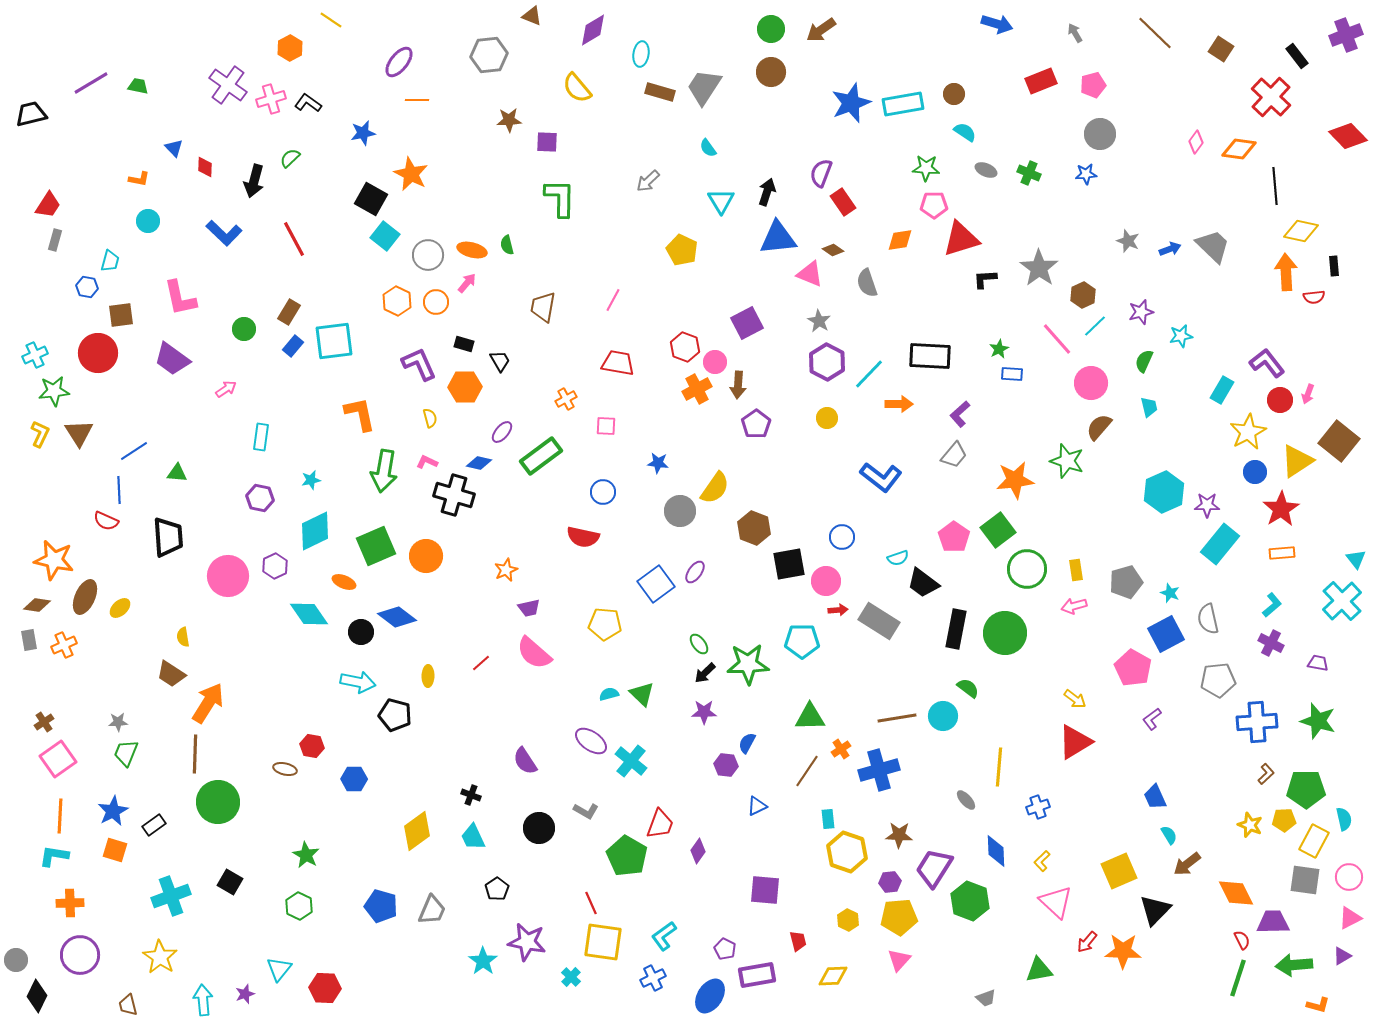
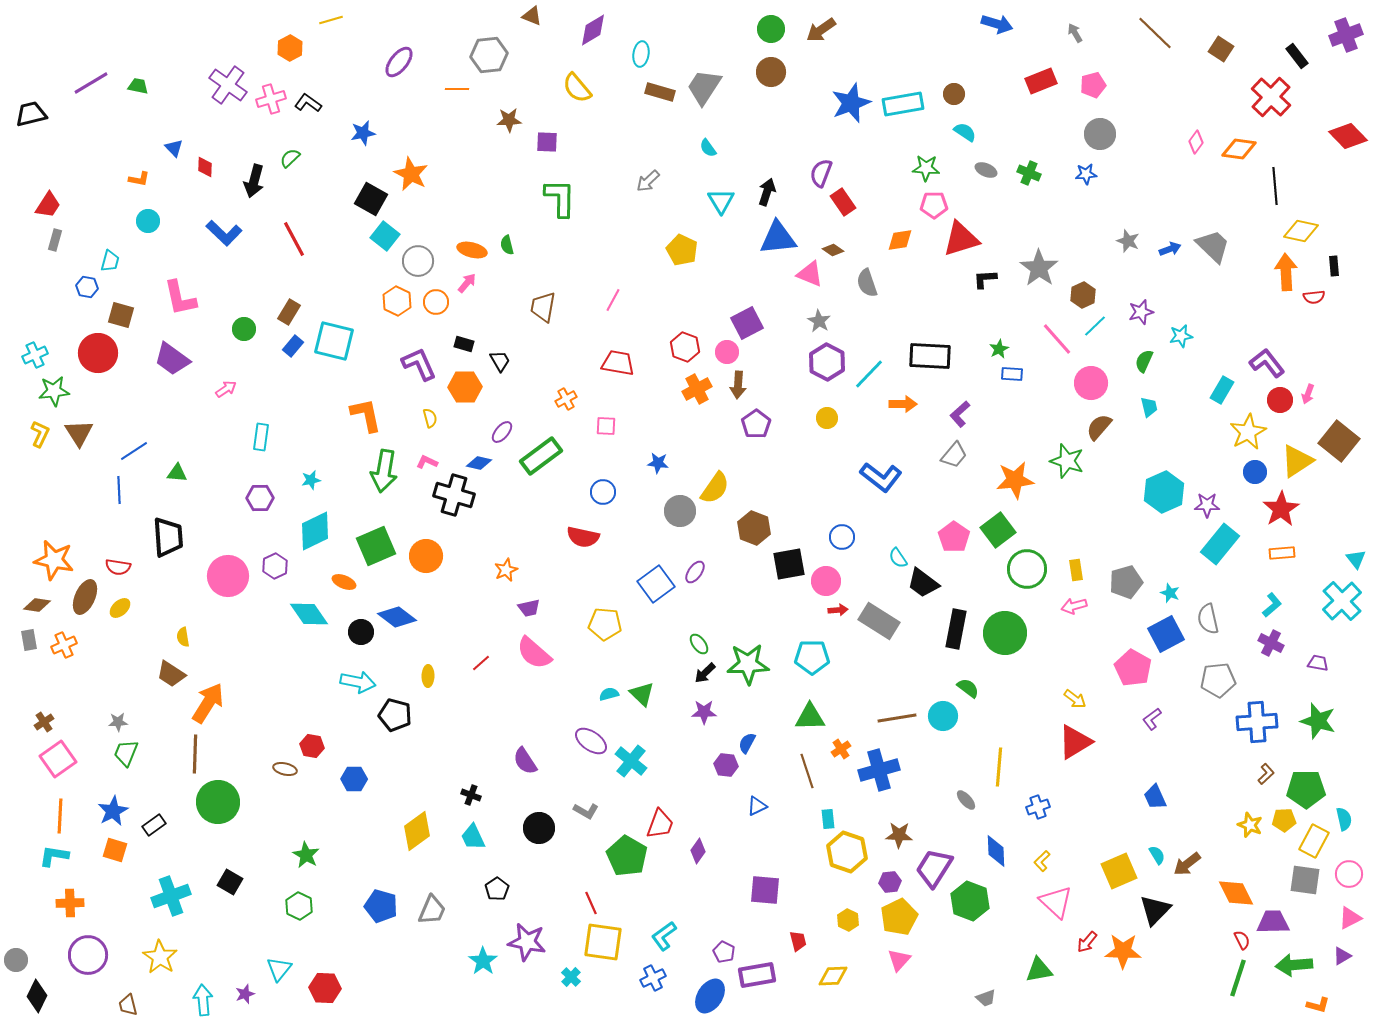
yellow line at (331, 20): rotated 50 degrees counterclockwise
orange line at (417, 100): moved 40 px right, 11 px up
gray circle at (428, 255): moved 10 px left, 6 px down
brown square at (121, 315): rotated 24 degrees clockwise
cyan square at (334, 341): rotated 21 degrees clockwise
pink circle at (715, 362): moved 12 px right, 10 px up
orange arrow at (899, 404): moved 4 px right
orange L-shape at (360, 414): moved 6 px right, 1 px down
purple hexagon at (260, 498): rotated 12 degrees counterclockwise
red semicircle at (106, 521): moved 12 px right, 46 px down; rotated 15 degrees counterclockwise
cyan semicircle at (898, 558): rotated 75 degrees clockwise
cyan pentagon at (802, 641): moved 10 px right, 16 px down
brown line at (807, 771): rotated 52 degrees counterclockwise
cyan semicircle at (1169, 835): moved 12 px left, 20 px down
pink circle at (1349, 877): moved 3 px up
yellow pentagon at (899, 917): rotated 21 degrees counterclockwise
purple pentagon at (725, 949): moved 1 px left, 3 px down
purple circle at (80, 955): moved 8 px right
